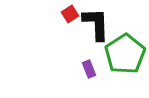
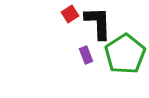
black L-shape: moved 2 px right, 1 px up
purple rectangle: moved 3 px left, 14 px up
